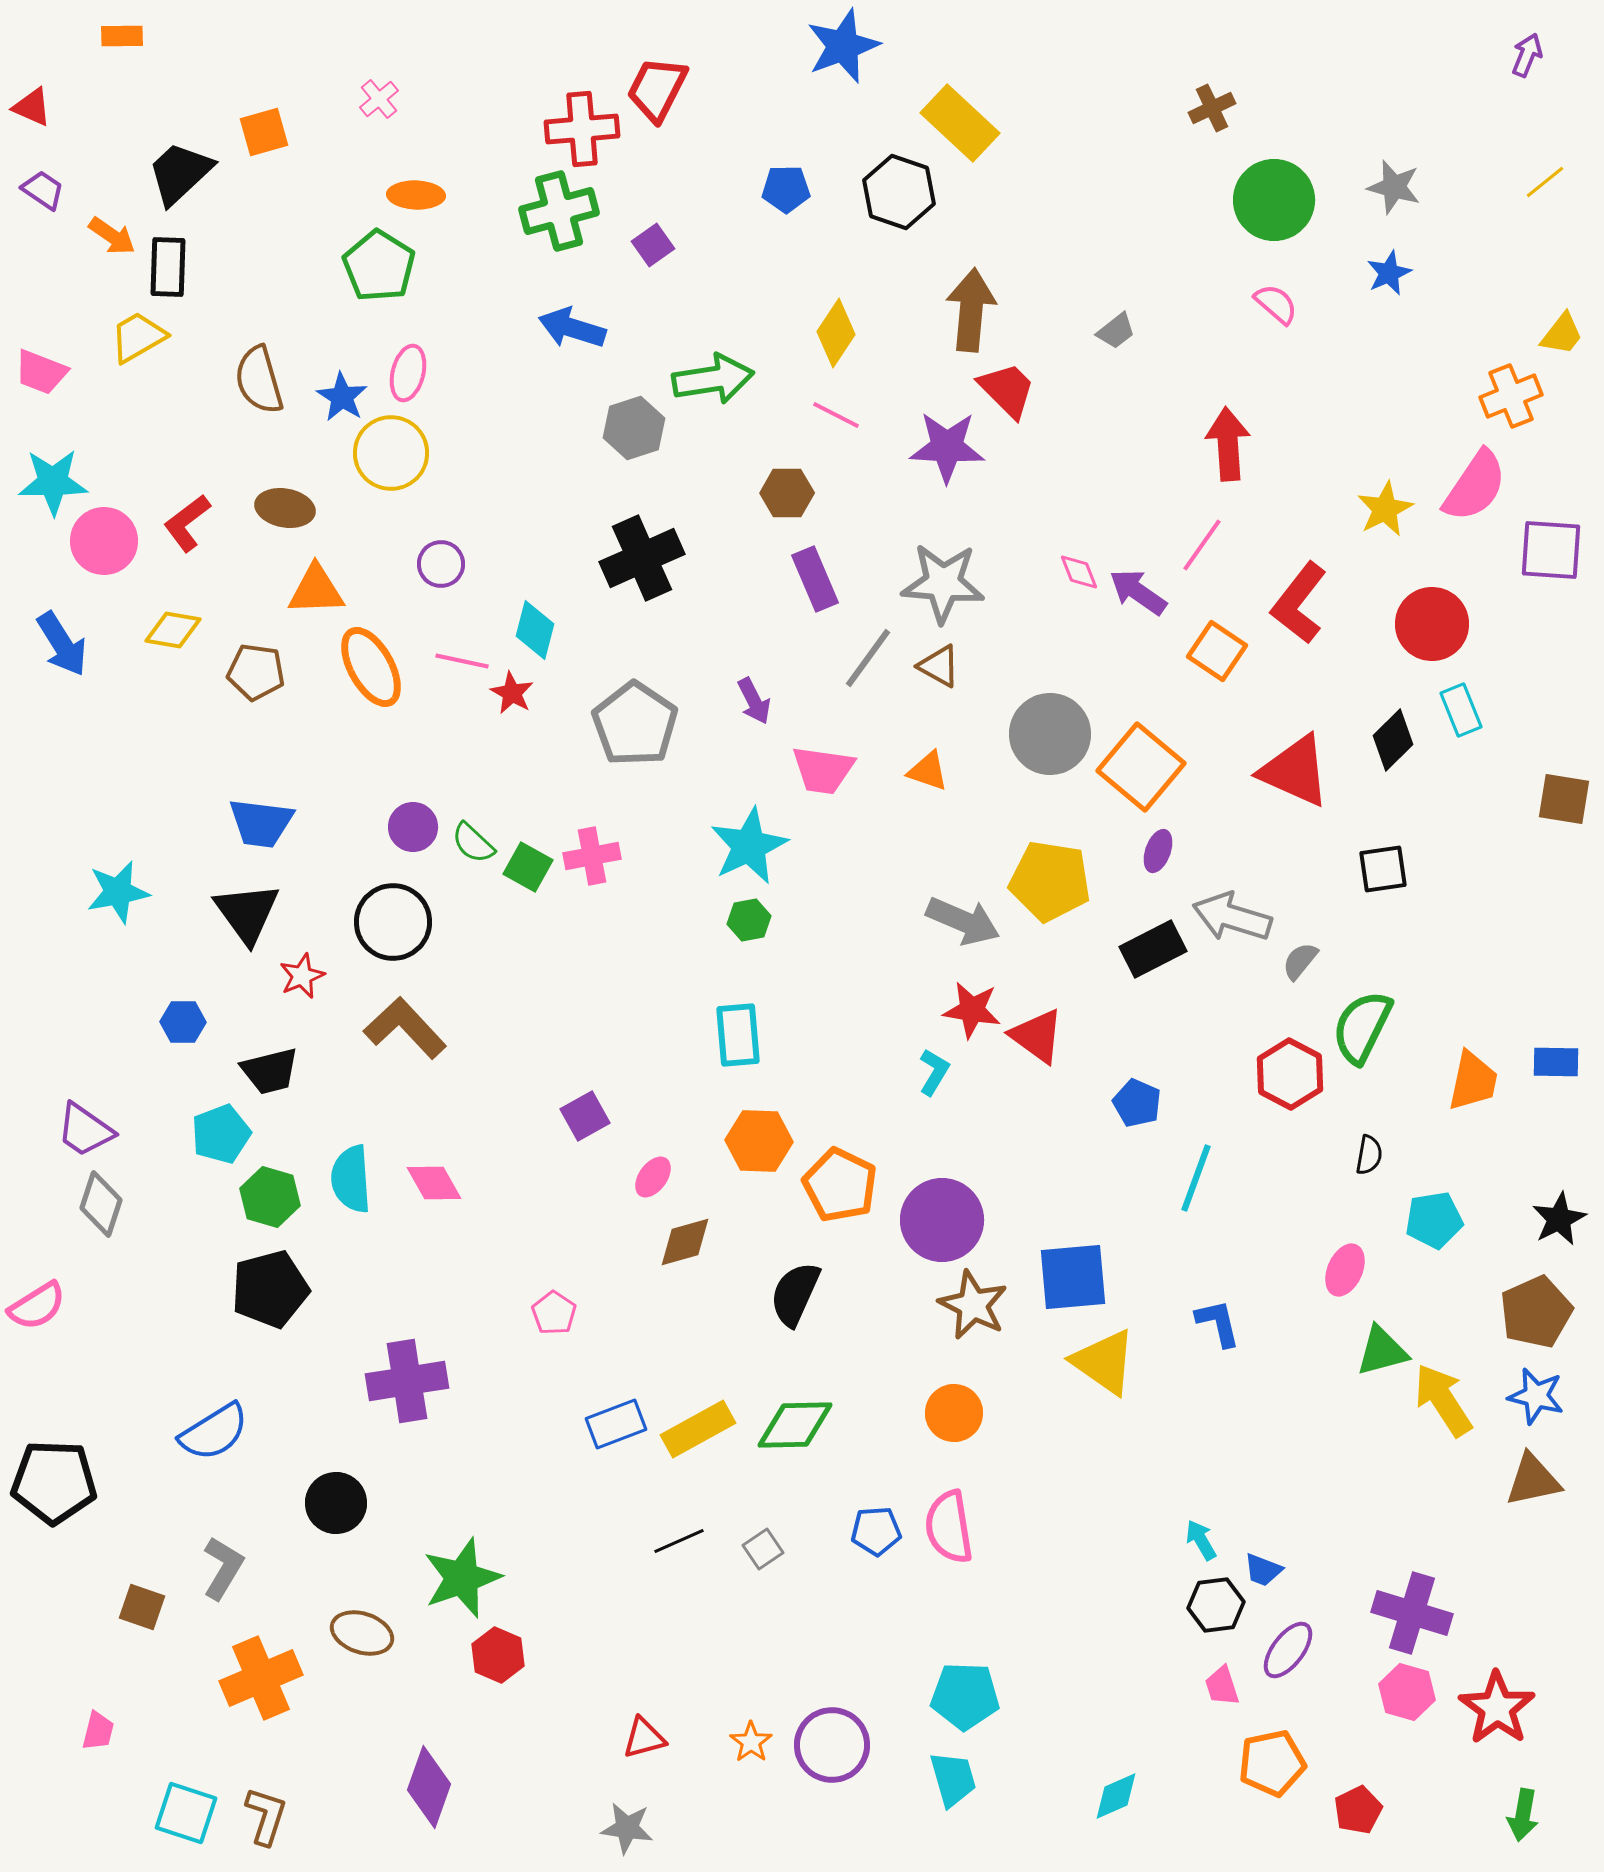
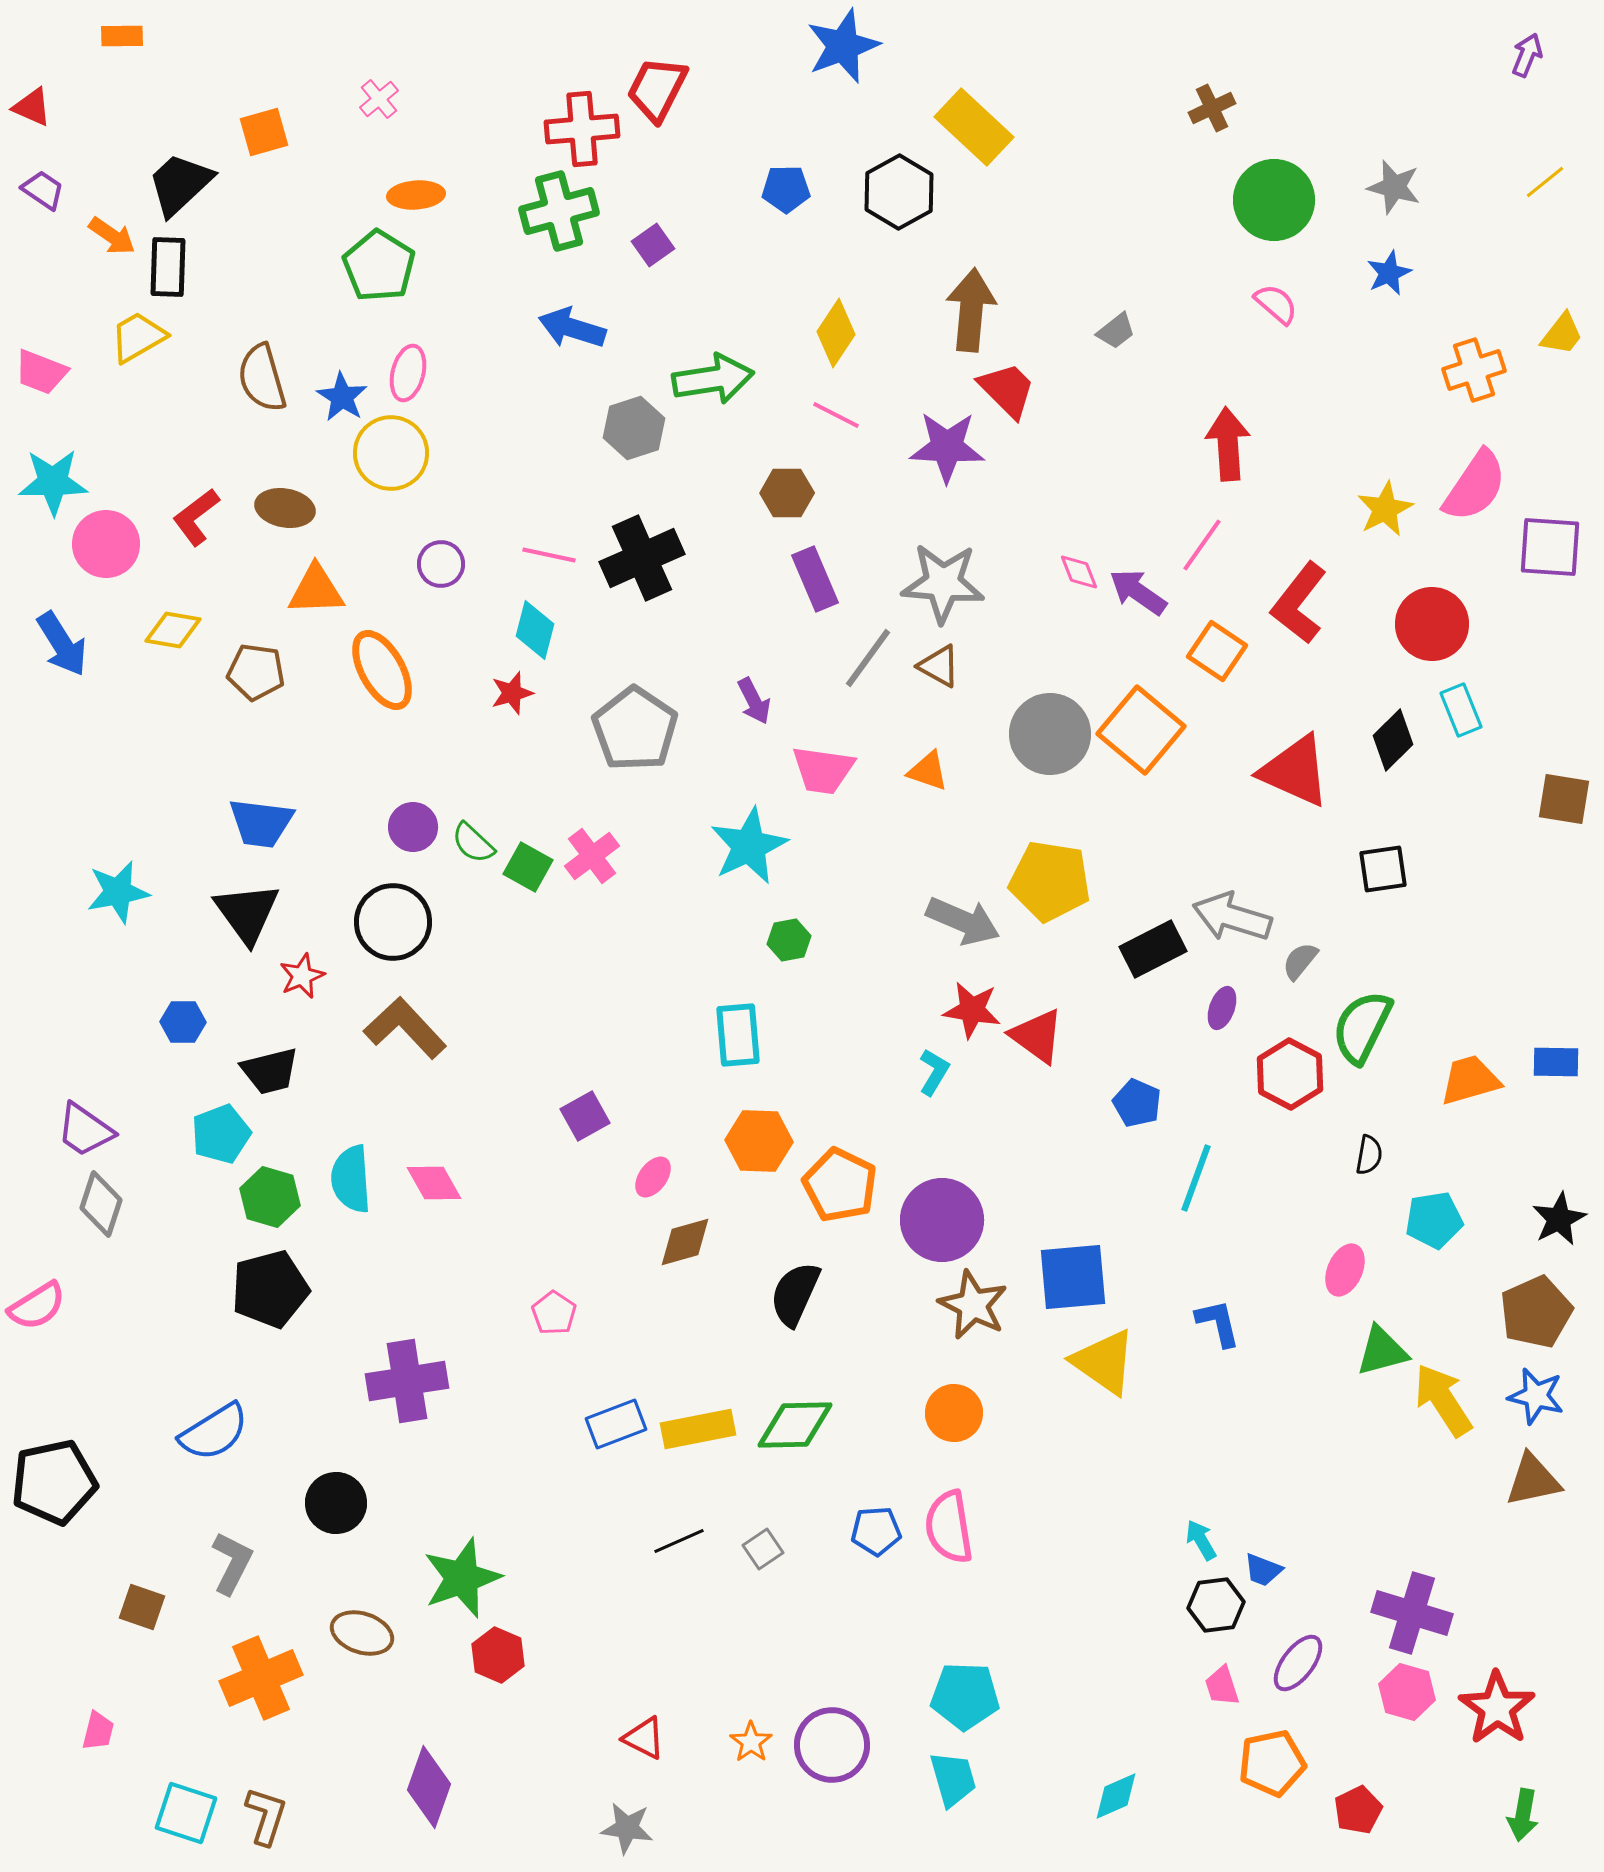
yellow rectangle at (960, 123): moved 14 px right, 4 px down
black trapezoid at (180, 173): moved 11 px down
black hexagon at (899, 192): rotated 12 degrees clockwise
orange ellipse at (416, 195): rotated 6 degrees counterclockwise
brown semicircle at (259, 380): moved 3 px right, 2 px up
orange cross at (1511, 396): moved 37 px left, 26 px up; rotated 4 degrees clockwise
red L-shape at (187, 523): moved 9 px right, 6 px up
pink circle at (104, 541): moved 2 px right, 3 px down
purple square at (1551, 550): moved 1 px left, 3 px up
pink line at (462, 661): moved 87 px right, 106 px up
orange ellipse at (371, 667): moved 11 px right, 3 px down
red star at (512, 693): rotated 27 degrees clockwise
gray pentagon at (635, 724): moved 5 px down
orange square at (1141, 767): moved 37 px up
purple ellipse at (1158, 851): moved 64 px right, 157 px down
pink cross at (592, 856): rotated 26 degrees counterclockwise
green hexagon at (749, 920): moved 40 px right, 20 px down
orange trapezoid at (1473, 1081): moved 3 px left, 1 px up; rotated 118 degrees counterclockwise
yellow rectangle at (698, 1429): rotated 18 degrees clockwise
black pentagon at (54, 1482): rotated 14 degrees counterclockwise
gray L-shape at (223, 1568): moved 9 px right, 5 px up; rotated 4 degrees counterclockwise
purple ellipse at (1288, 1650): moved 10 px right, 13 px down
red triangle at (644, 1738): rotated 42 degrees clockwise
